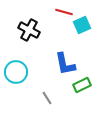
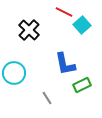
red line: rotated 12 degrees clockwise
cyan square: rotated 18 degrees counterclockwise
black cross: rotated 15 degrees clockwise
cyan circle: moved 2 px left, 1 px down
